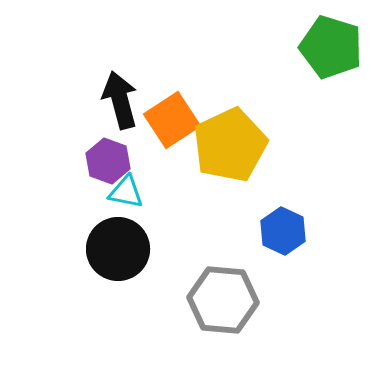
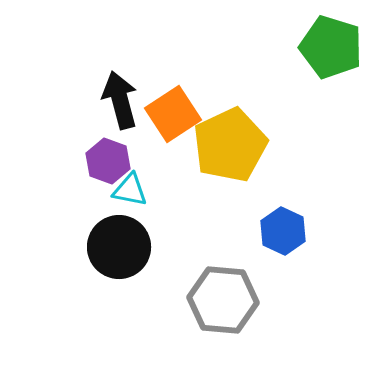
orange square: moved 1 px right, 6 px up
cyan triangle: moved 4 px right, 2 px up
black circle: moved 1 px right, 2 px up
